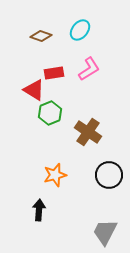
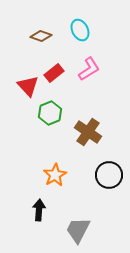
cyan ellipse: rotated 65 degrees counterclockwise
red rectangle: rotated 30 degrees counterclockwise
red triangle: moved 6 px left, 4 px up; rotated 15 degrees clockwise
orange star: rotated 15 degrees counterclockwise
gray trapezoid: moved 27 px left, 2 px up
